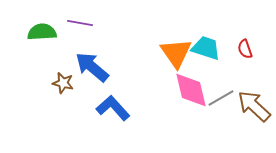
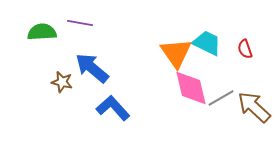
cyan trapezoid: moved 1 px right, 5 px up; rotated 8 degrees clockwise
blue arrow: moved 1 px down
brown star: moved 1 px left, 1 px up
pink diamond: moved 2 px up
brown arrow: moved 1 px down
